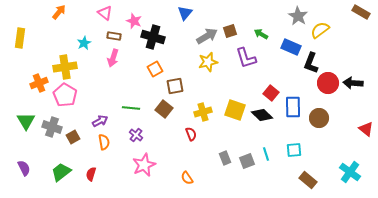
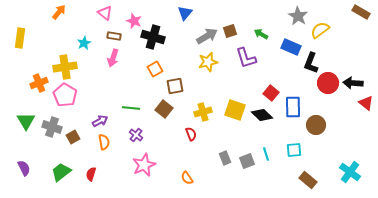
brown circle at (319, 118): moved 3 px left, 7 px down
red triangle at (366, 129): moved 26 px up
